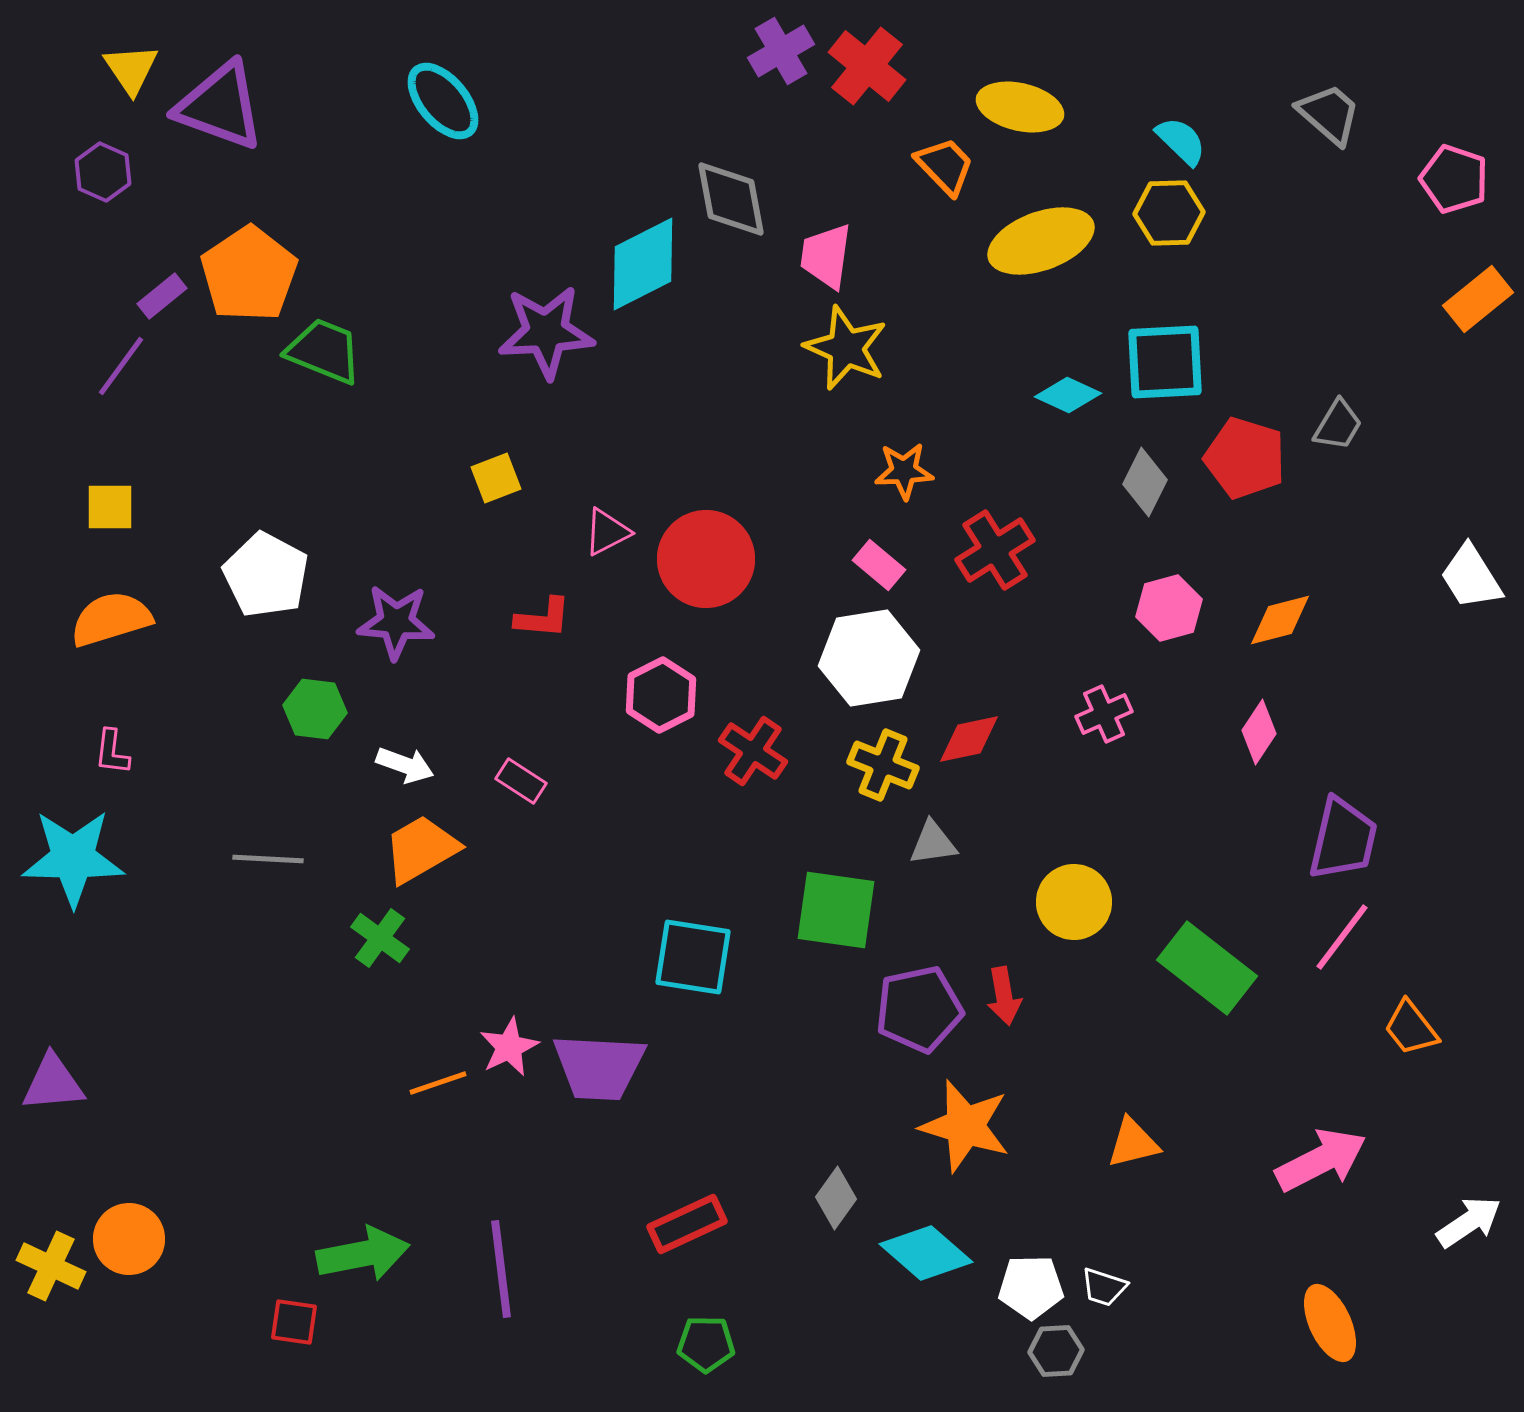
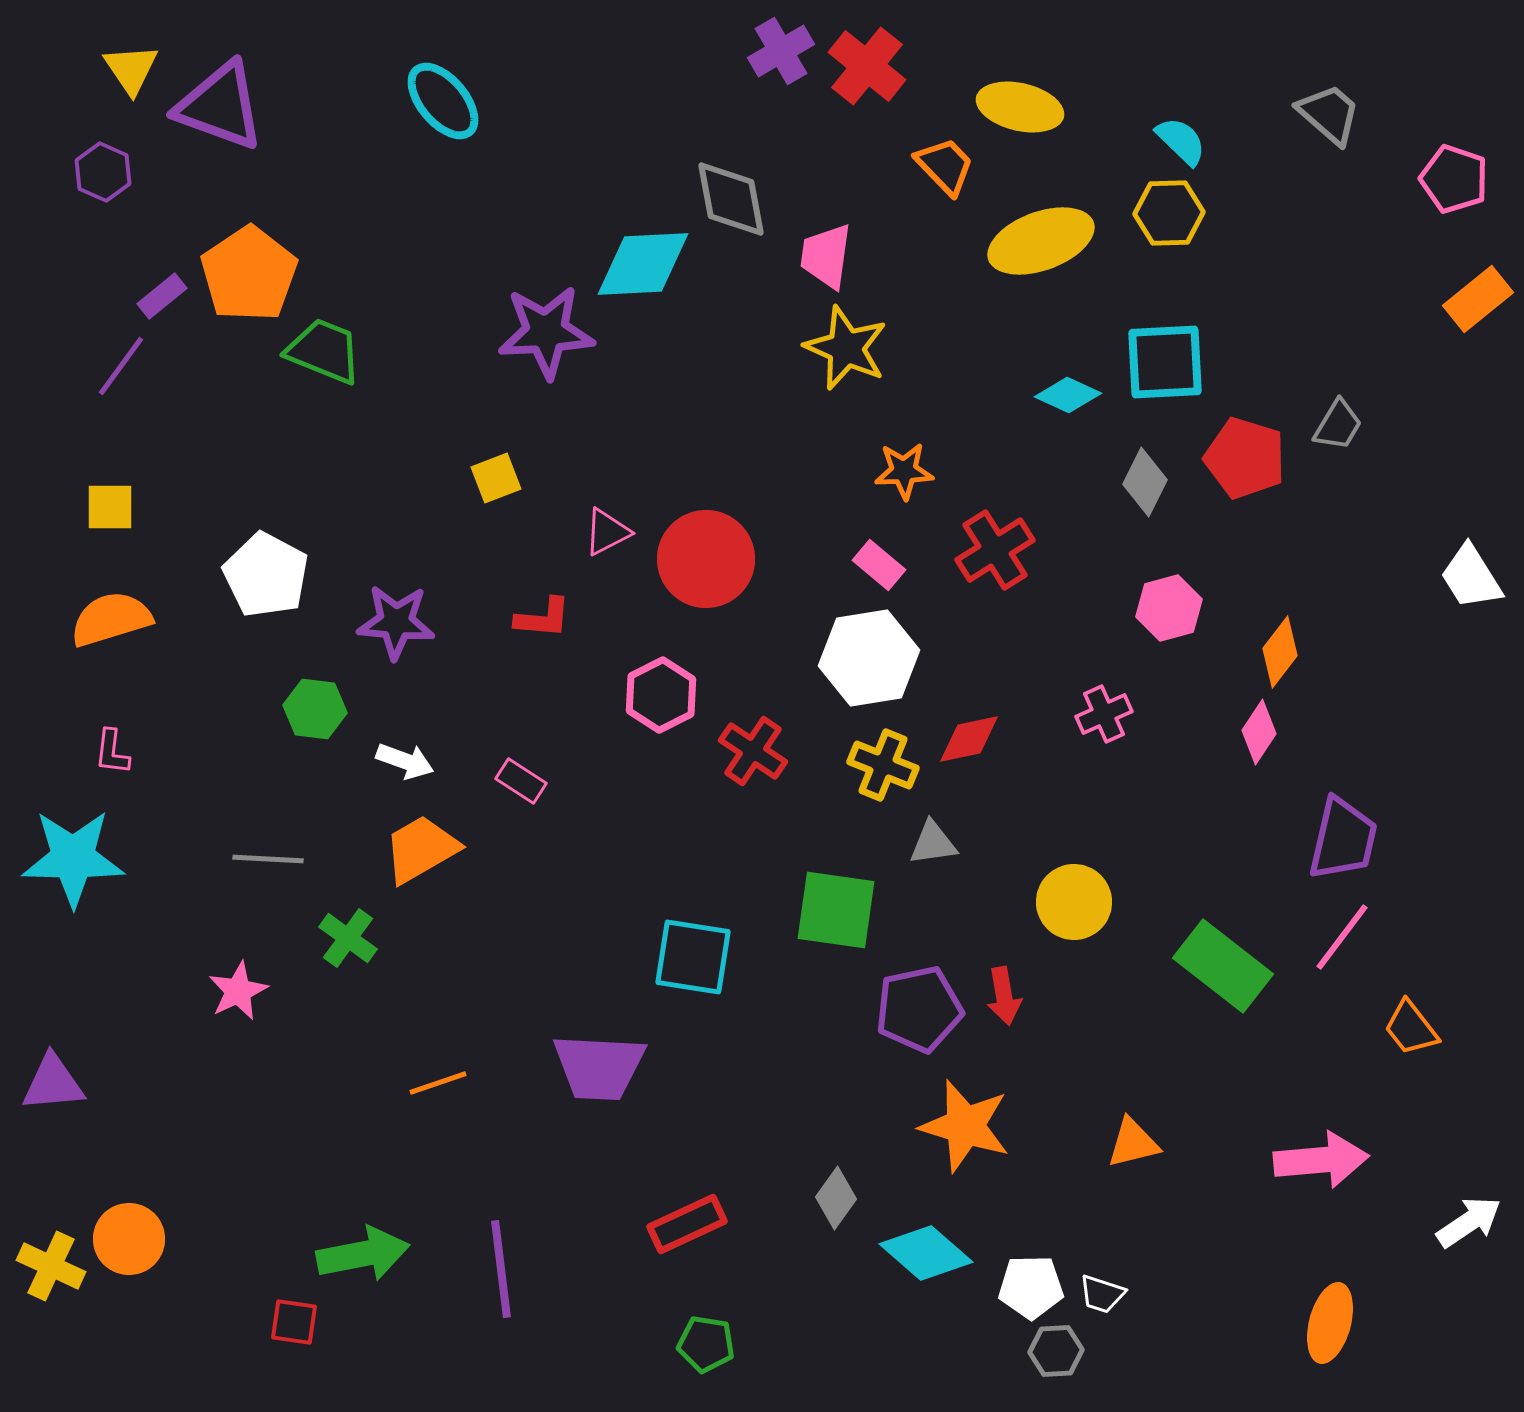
cyan diamond at (643, 264): rotated 24 degrees clockwise
orange diamond at (1280, 620): moved 32 px down; rotated 38 degrees counterclockwise
white arrow at (405, 765): moved 4 px up
green cross at (380, 938): moved 32 px left
green rectangle at (1207, 968): moved 16 px right, 2 px up
pink star at (509, 1047): moved 271 px left, 56 px up
pink arrow at (1321, 1160): rotated 22 degrees clockwise
white trapezoid at (1104, 1287): moved 2 px left, 7 px down
orange ellipse at (1330, 1323): rotated 40 degrees clockwise
green pentagon at (706, 1344): rotated 8 degrees clockwise
